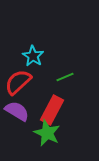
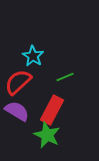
green star: moved 2 px down
